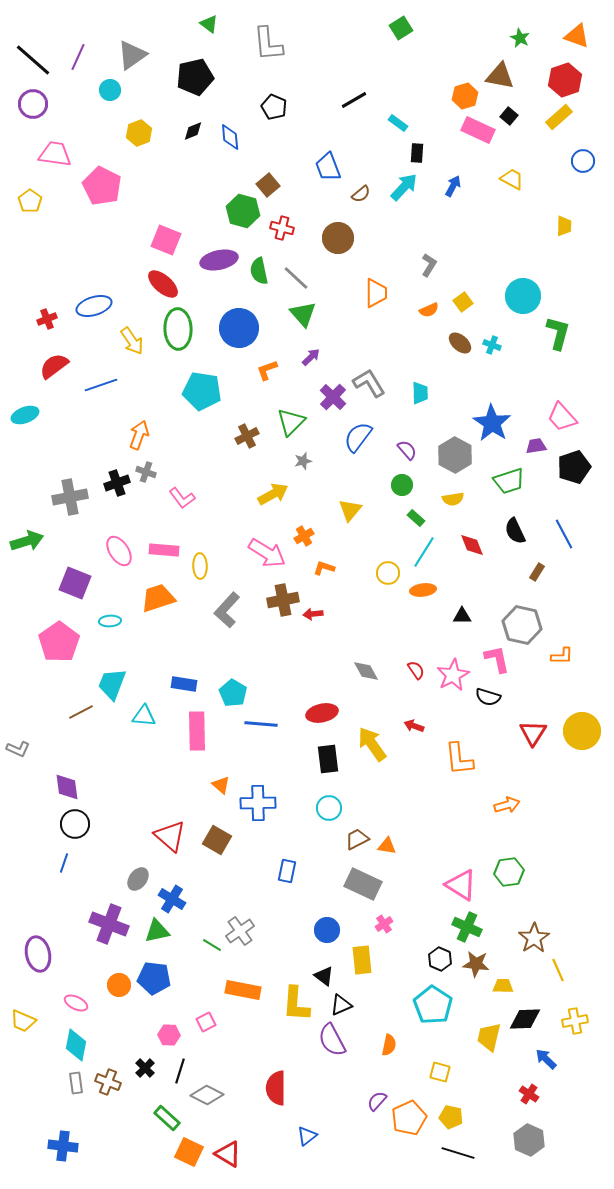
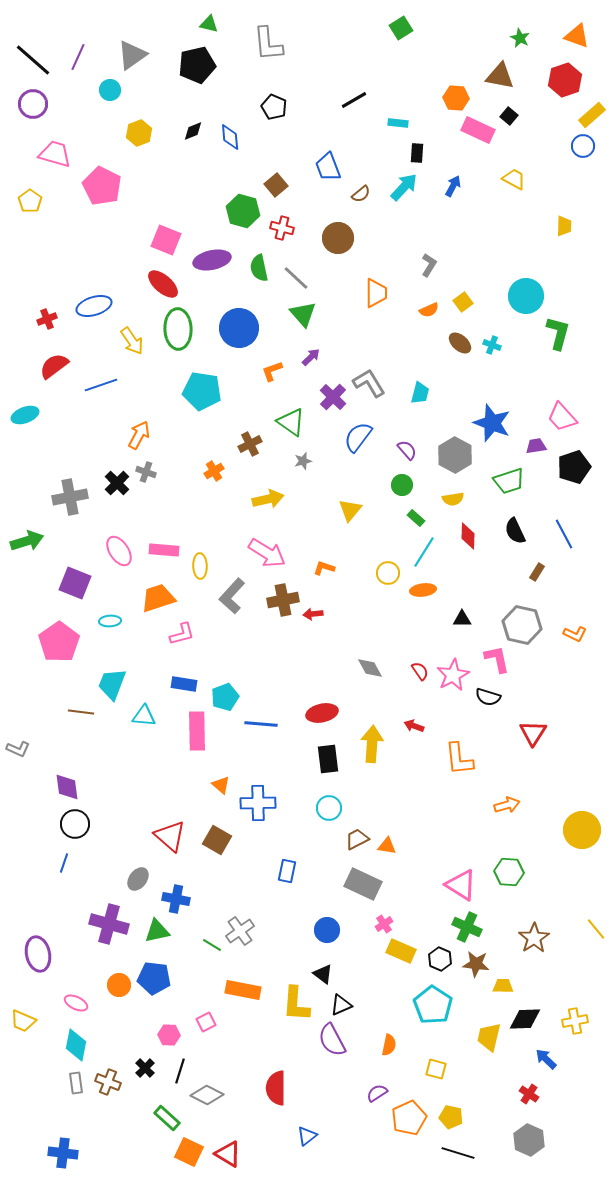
green triangle at (209, 24): rotated 24 degrees counterclockwise
black pentagon at (195, 77): moved 2 px right, 12 px up
orange hexagon at (465, 96): moved 9 px left, 2 px down; rotated 20 degrees clockwise
yellow rectangle at (559, 117): moved 33 px right, 2 px up
cyan rectangle at (398, 123): rotated 30 degrees counterclockwise
pink trapezoid at (55, 154): rotated 8 degrees clockwise
blue circle at (583, 161): moved 15 px up
yellow trapezoid at (512, 179): moved 2 px right
brown square at (268, 185): moved 8 px right
purple ellipse at (219, 260): moved 7 px left
green semicircle at (259, 271): moved 3 px up
cyan circle at (523, 296): moved 3 px right
orange L-shape at (267, 370): moved 5 px right, 1 px down
cyan trapezoid at (420, 393): rotated 15 degrees clockwise
green triangle at (291, 422): rotated 40 degrees counterclockwise
blue star at (492, 423): rotated 12 degrees counterclockwise
orange arrow at (139, 435): rotated 8 degrees clockwise
brown cross at (247, 436): moved 3 px right, 8 px down
black cross at (117, 483): rotated 25 degrees counterclockwise
yellow arrow at (273, 494): moved 5 px left, 5 px down; rotated 16 degrees clockwise
pink L-shape at (182, 498): moved 136 px down; rotated 68 degrees counterclockwise
orange cross at (304, 536): moved 90 px left, 65 px up
red diamond at (472, 545): moved 4 px left, 9 px up; rotated 24 degrees clockwise
gray L-shape at (227, 610): moved 5 px right, 14 px up
black triangle at (462, 616): moved 3 px down
orange L-shape at (562, 656): moved 13 px right, 22 px up; rotated 25 degrees clockwise
red semicircle at (416, 670): moved 4 px right, 1 px down
gray diamond at (366, 671): moved 4 px right, 3 px up
cyan pentagon at (233, 693): moved 8 px left, 4 px down; rotated 20 degrees clockwise
brown line at (81, 712): rotated 35 degrees clockwise
yellow circle at (582, 731): moved 99 px down
yellow arrow at (372, 744): rotated 39 degrees clockwise
green hexagon at (509, 872): rotated 12 degrees clockwise
blue cross at (172, 899): moved 4 px right; rotated 20 degrees counterclockwise
purple cross at (109, 924): rotated 6 degrees counterclockwise
yellow rectangle at (362, 960): moved 39 px right, 9 px up; rotated 60 degrees counterclockwise
yellow line at (558, 970): moved 38 px right, 41 px up; rotated 15 degrees counterclockwise
black triangle at (324, 976): moved 1 px left, 2 px up
yellow square at (440, 1072): moved 4 px left, 3 px up
purple semicircle at (377, 1101): moved 8 px up; rotated 15 degrees clockwise
blue cross at (63, 1146): moved 7 px down
